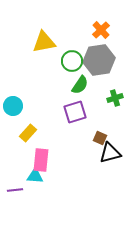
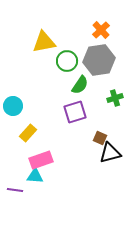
green circle: moved 5 px left
pink rectangle: rotated 65 degrees clockwise
purple line: rotated 14 degrees clockwise
